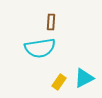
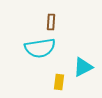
cyan triangle: moved 1 px left, 11 px up
yellow rectangle: rotated 28 degrees counterclockwise
